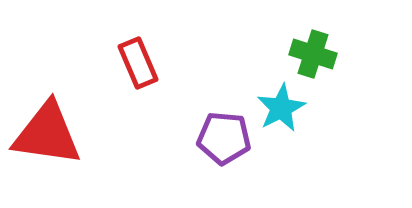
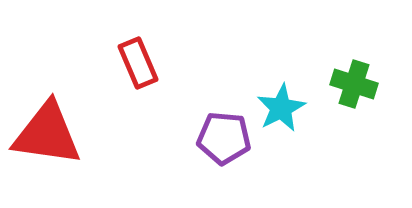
green cross: moved 41 px right, 30 px down
